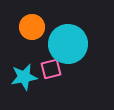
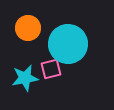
orange circle: moved 4 px left, 1 px down
cyan star: moved 1 px right, 1 px down
